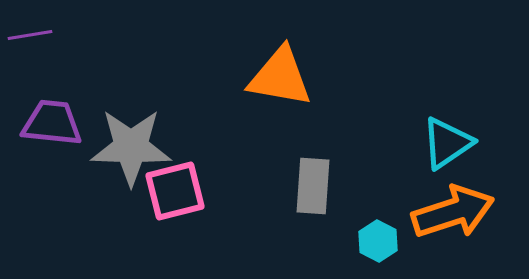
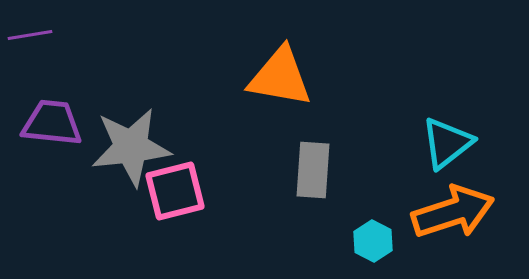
cyan triangle: rotated 4 degrees counterclockwise
gray star: rotated 8 degrees counterclockwise
gray rectangle: moved 16 px up
cyan hexagon: moved 5 px left
